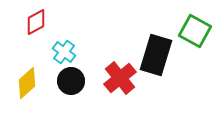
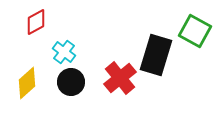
black circle: moved 1 px down
